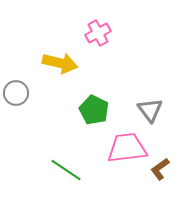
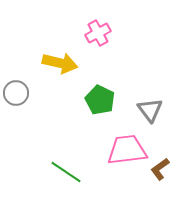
green pentagon: moved 6 px right, 10 px up
pink trapezoid: moved 2 px down
green line: moved 2 px down
